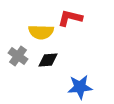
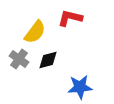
yellow semicircle: moved 6 px left; rotated 55 degrees counterclockwise
gray cross: moved 1 px right, 3 px down
black diamond: rotated 10 degrees counterclockwise
